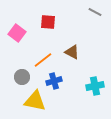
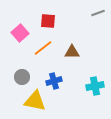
gray line: moved 3 px right, 1 px down; rotated 48 degrees counterclockwise
red square: moved 1 px up
pink square: moved 3 px right; rotated 12 degrees clockwise
brown triangle: rotated 28 degrees counterclockwise
orange line: moved 12 px up
